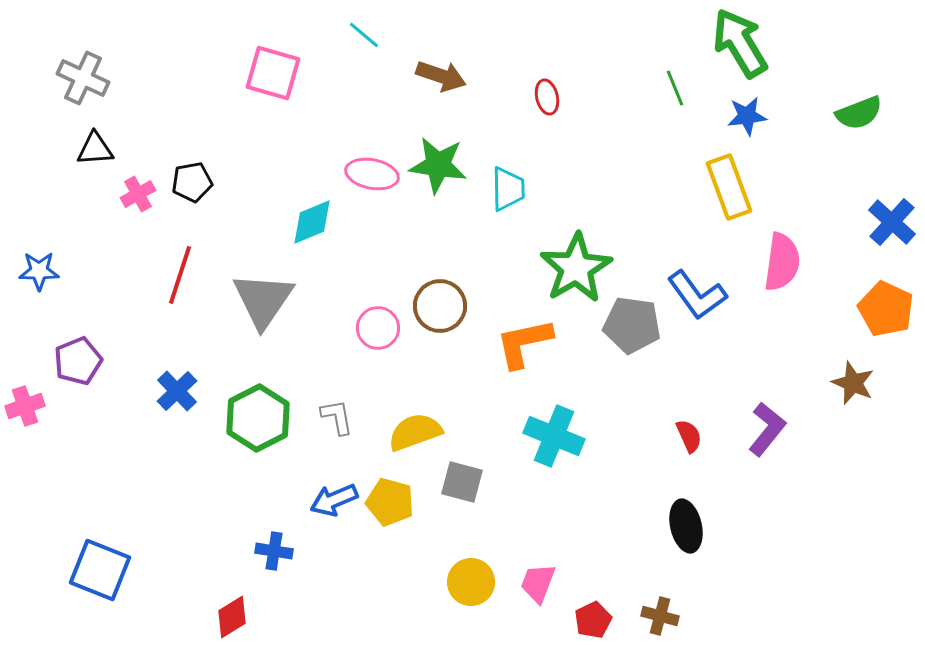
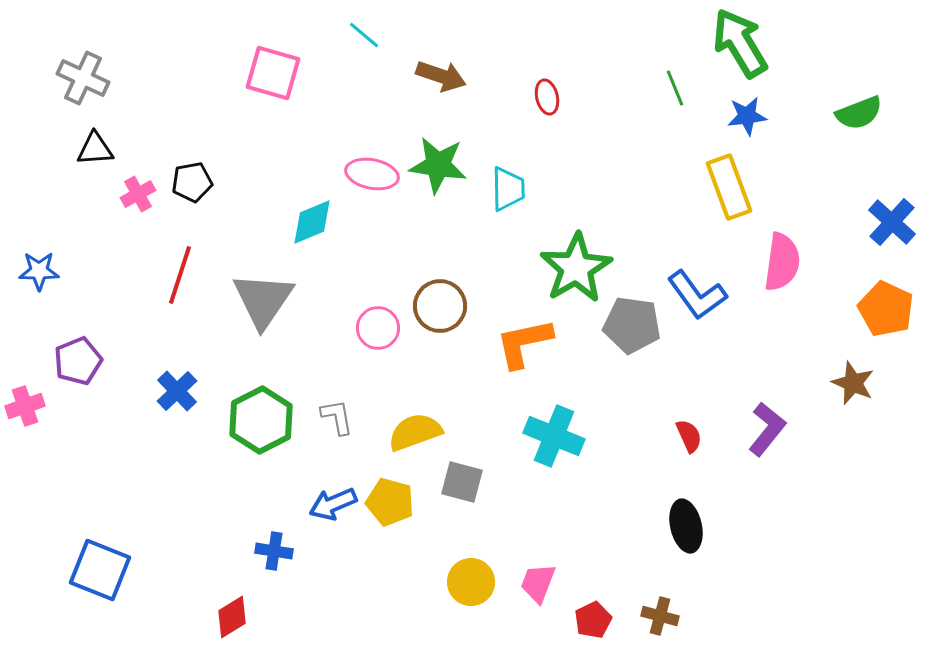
green hexagon at (258, 418): moved 3 px right, 2 px down
blue arrow at (334, 500): moved 1 px left, 4 px down
